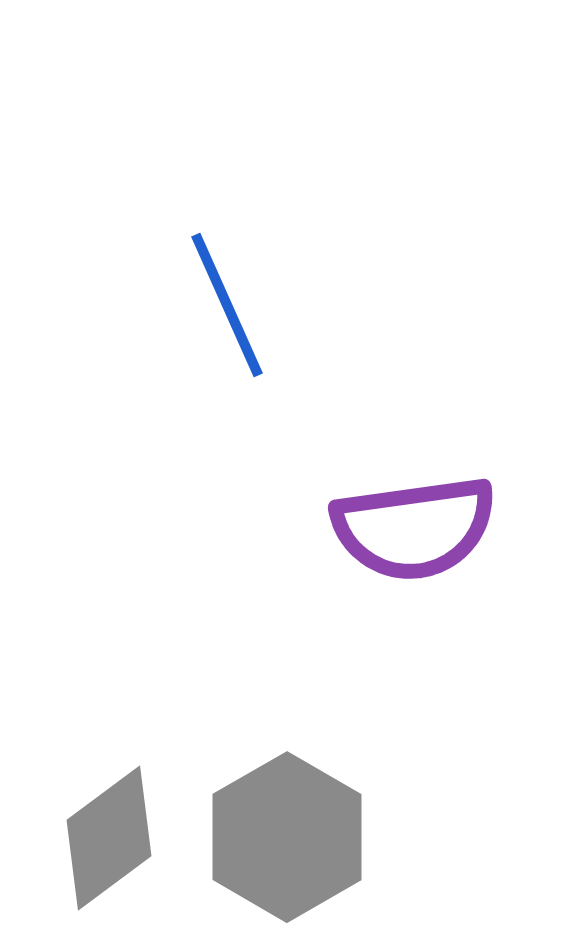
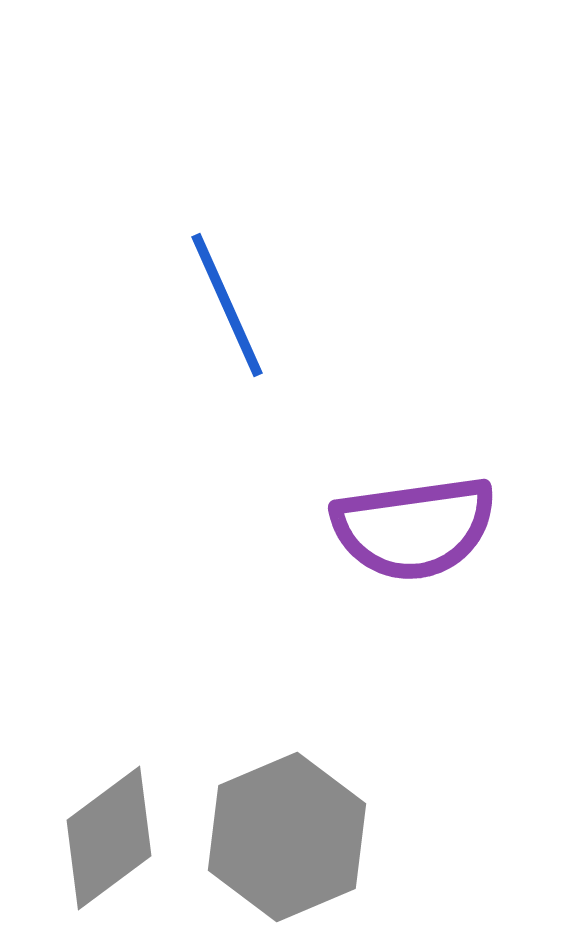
gray hexagon: rotated 7 degrees clockwise
